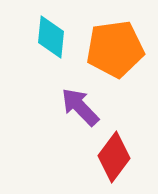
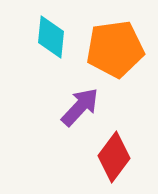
purple arrow: rotated 87 degrees clockwise
